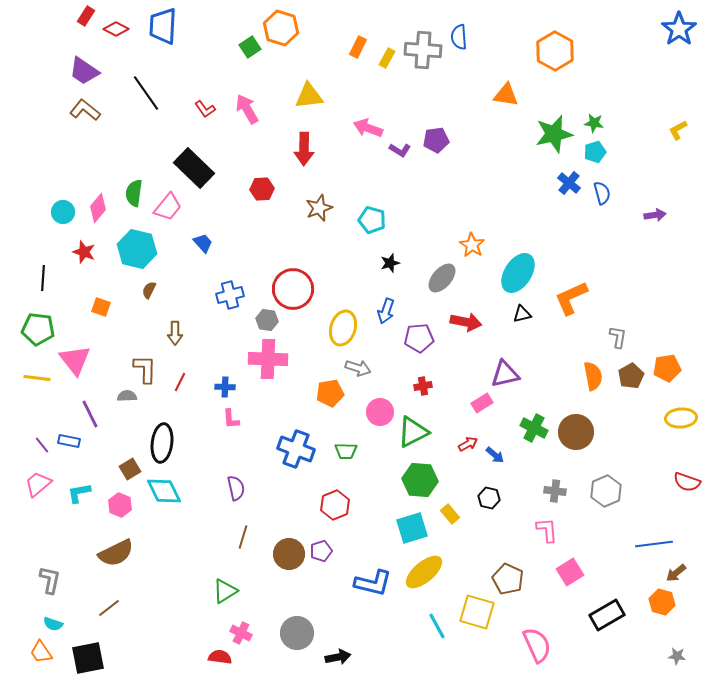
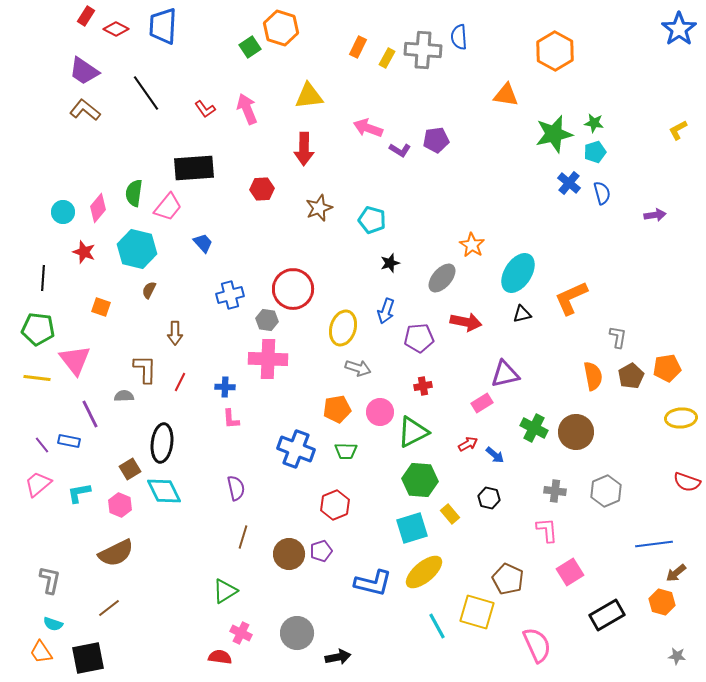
pink arrow at (247, 109): rotated 8 degrees clockwise
black rectangle at (194, 168): rotated 48 degrees counterclockwise
orange pentagon at (330, 393): moved 7 px right, 16 px down
gray semicircle at (127, 396): moved 3 px left
